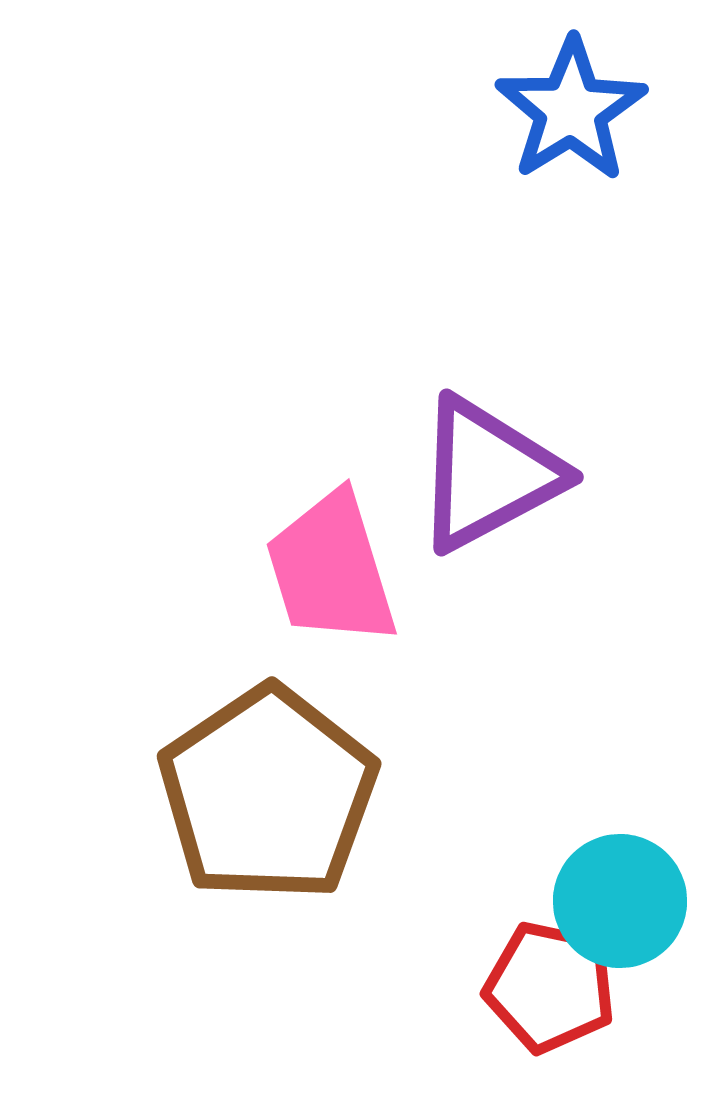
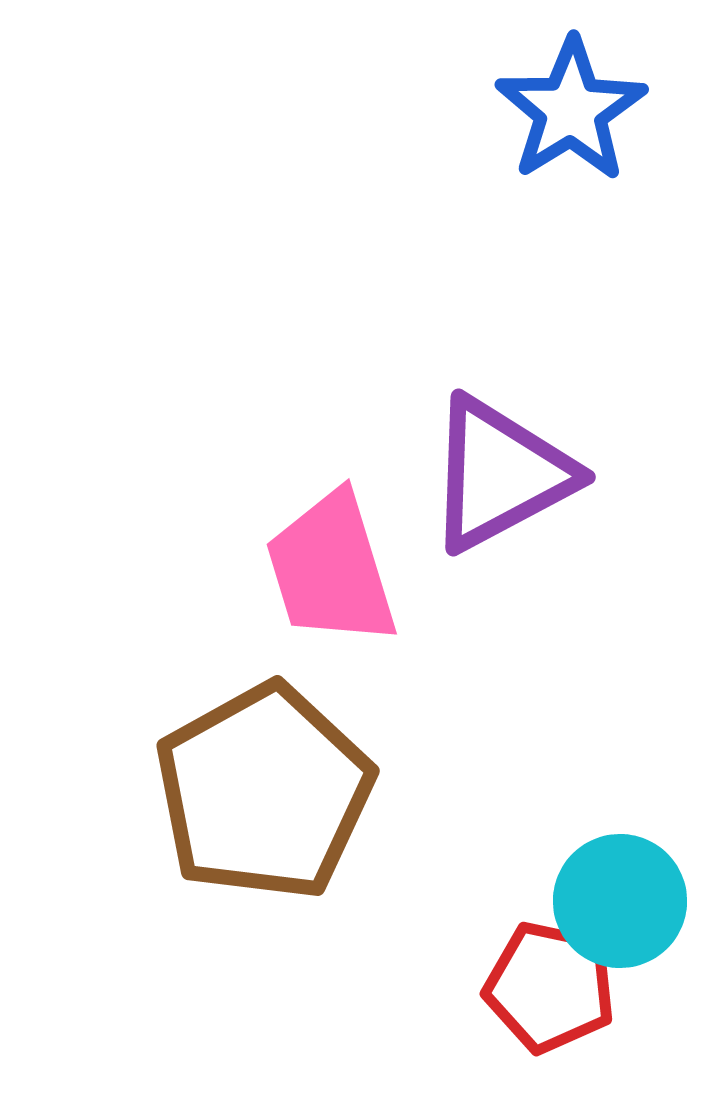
purple triangle: moved 12 px right
brown pentagon: moved 4 px left, 2 px up; rotated 5 degrees clockwise
